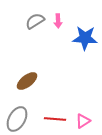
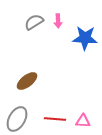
gray semicircle: moved 1 px left, 1 px down
pink triangle: rotated 35 degrees clockwise
